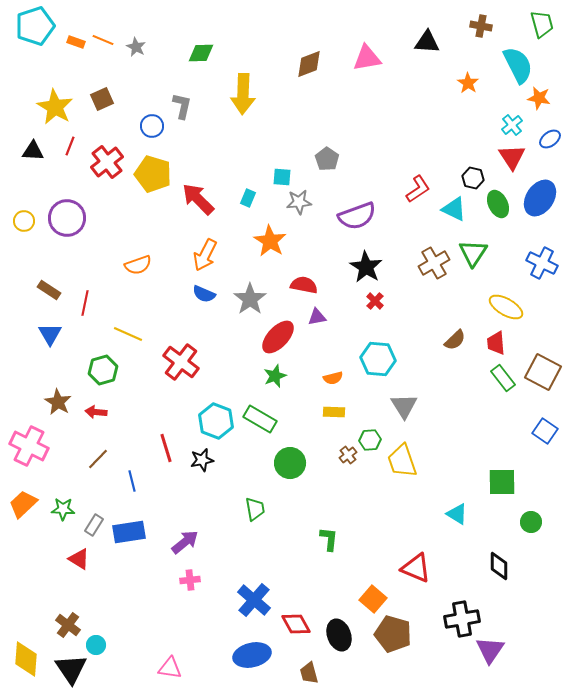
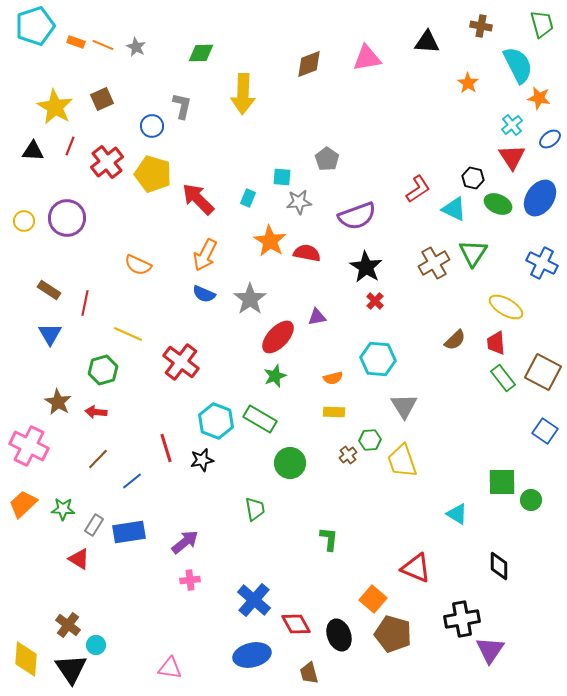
orange line at (103, 40): moved 5 px down
green ellipse at (498, 204): rotated 40 degrees counterclockwise
orange semicircle at (138, 265): rotated 44 degrees clockwise
red semicircle at (304, 285): moved 3 px right, 32 px up
blue line at (132, 481): rotated 65 degrees clockwise
green circle at (531, 522): moved 22 px up
